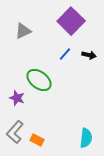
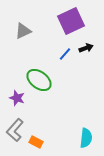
purple square: rotated 20 degrees clockwise
black arrow: moved 3 px left, 7 px up; rotated 32 degrees counterclockwise
gray L-shape: moved 2 px up
orange rectangle: moved 1 px left, 2 px down
